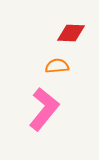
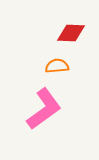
pink L-shape: rotated 15 degrees clockwise
